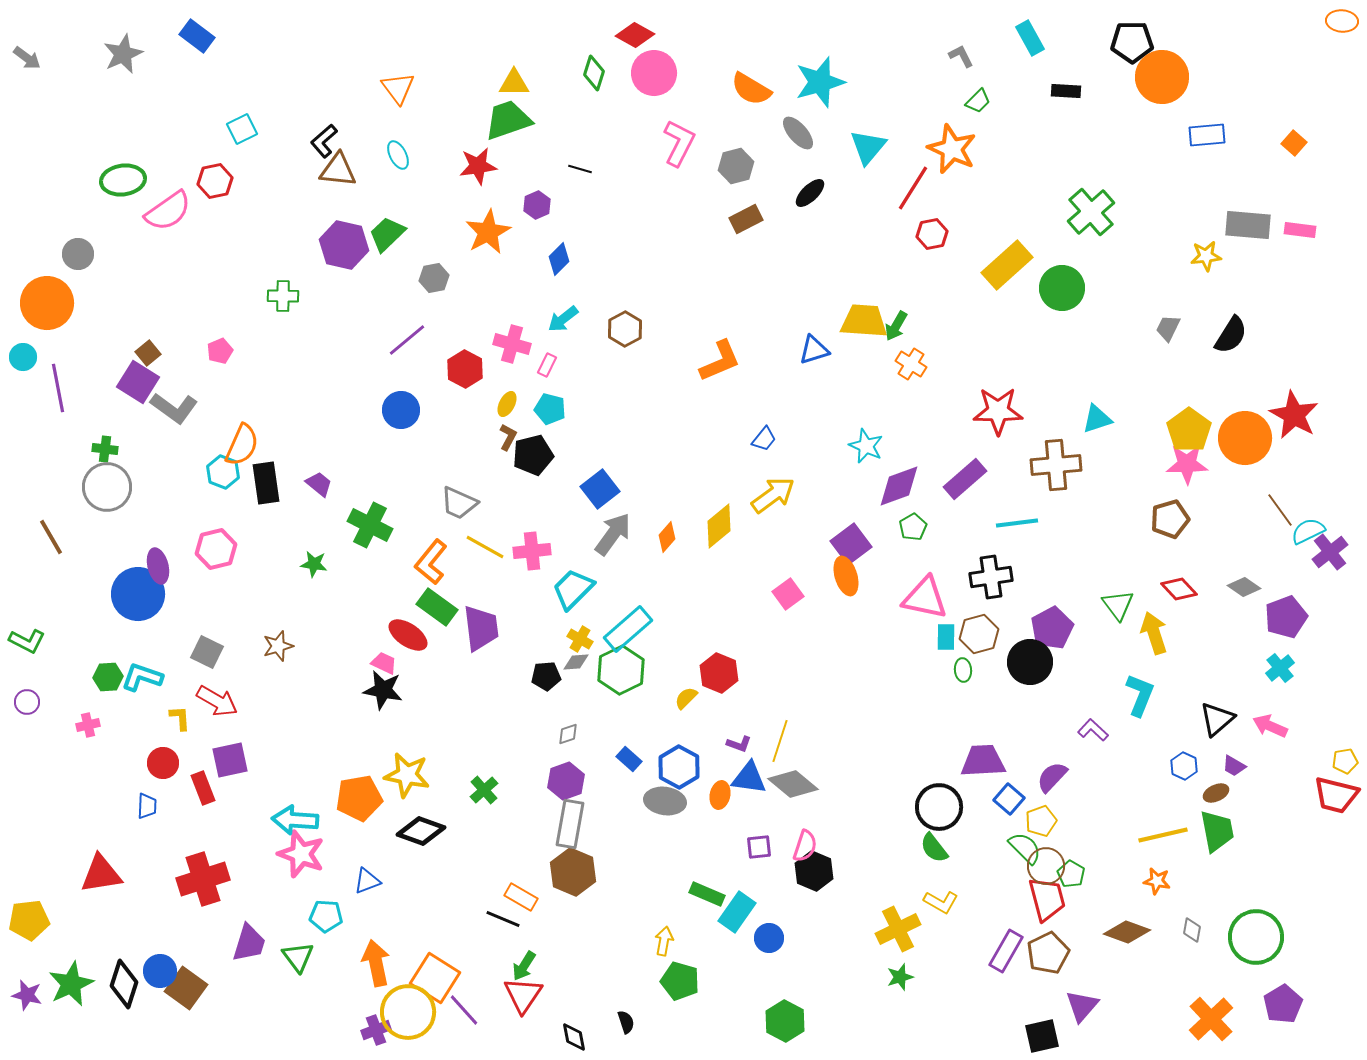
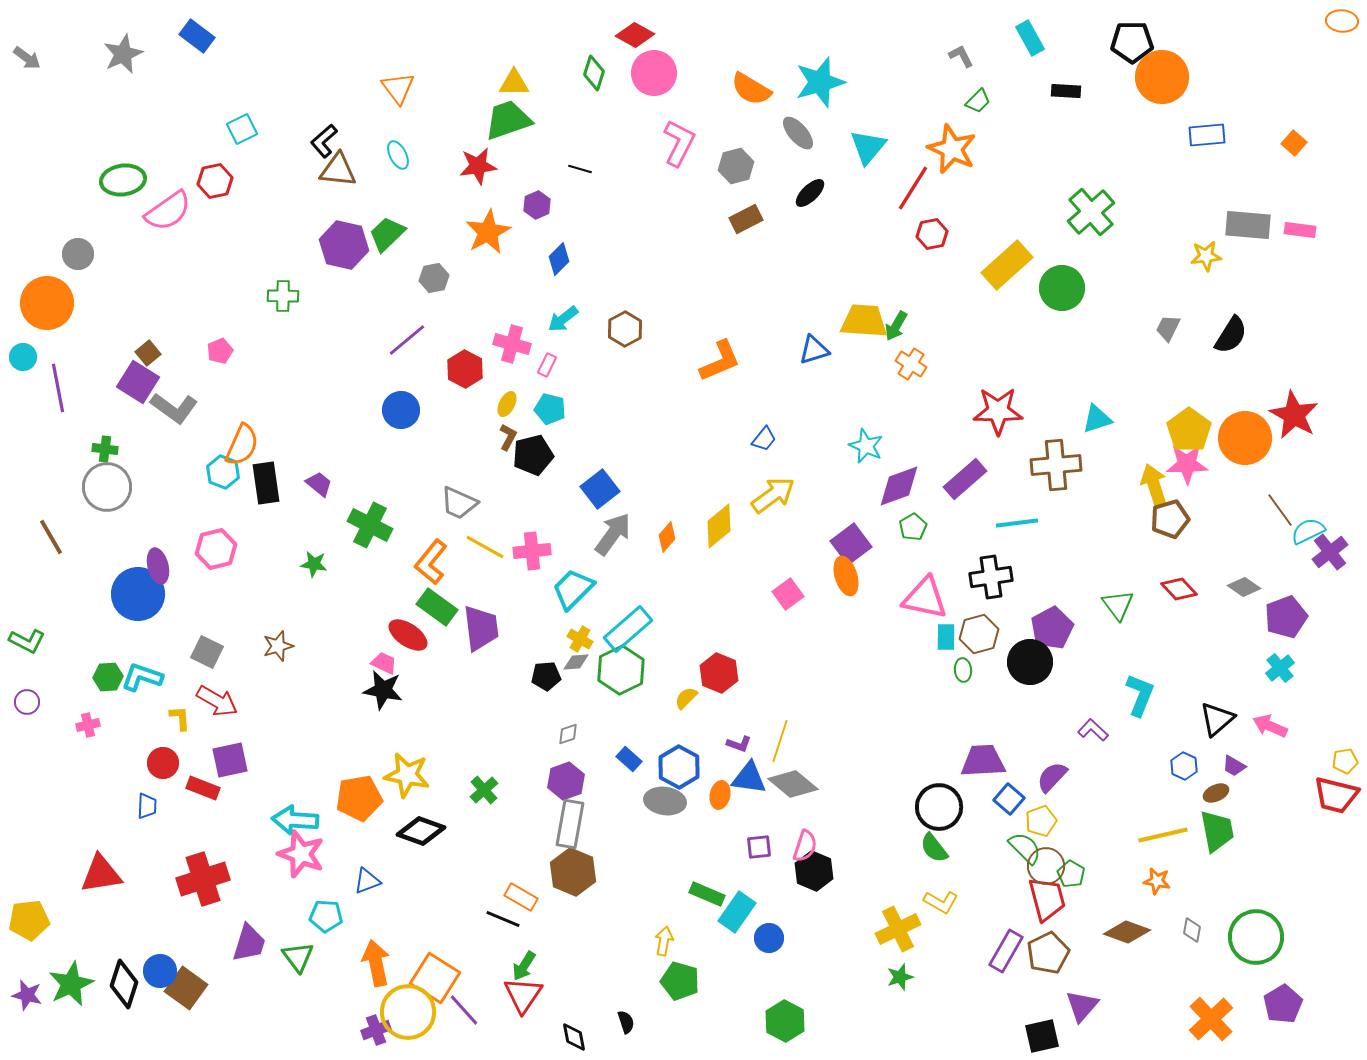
yellow arrow at (1154, 633): moved 148 px up
red rectangle at (203, 788): rotated 48 degrees counterclockwise
